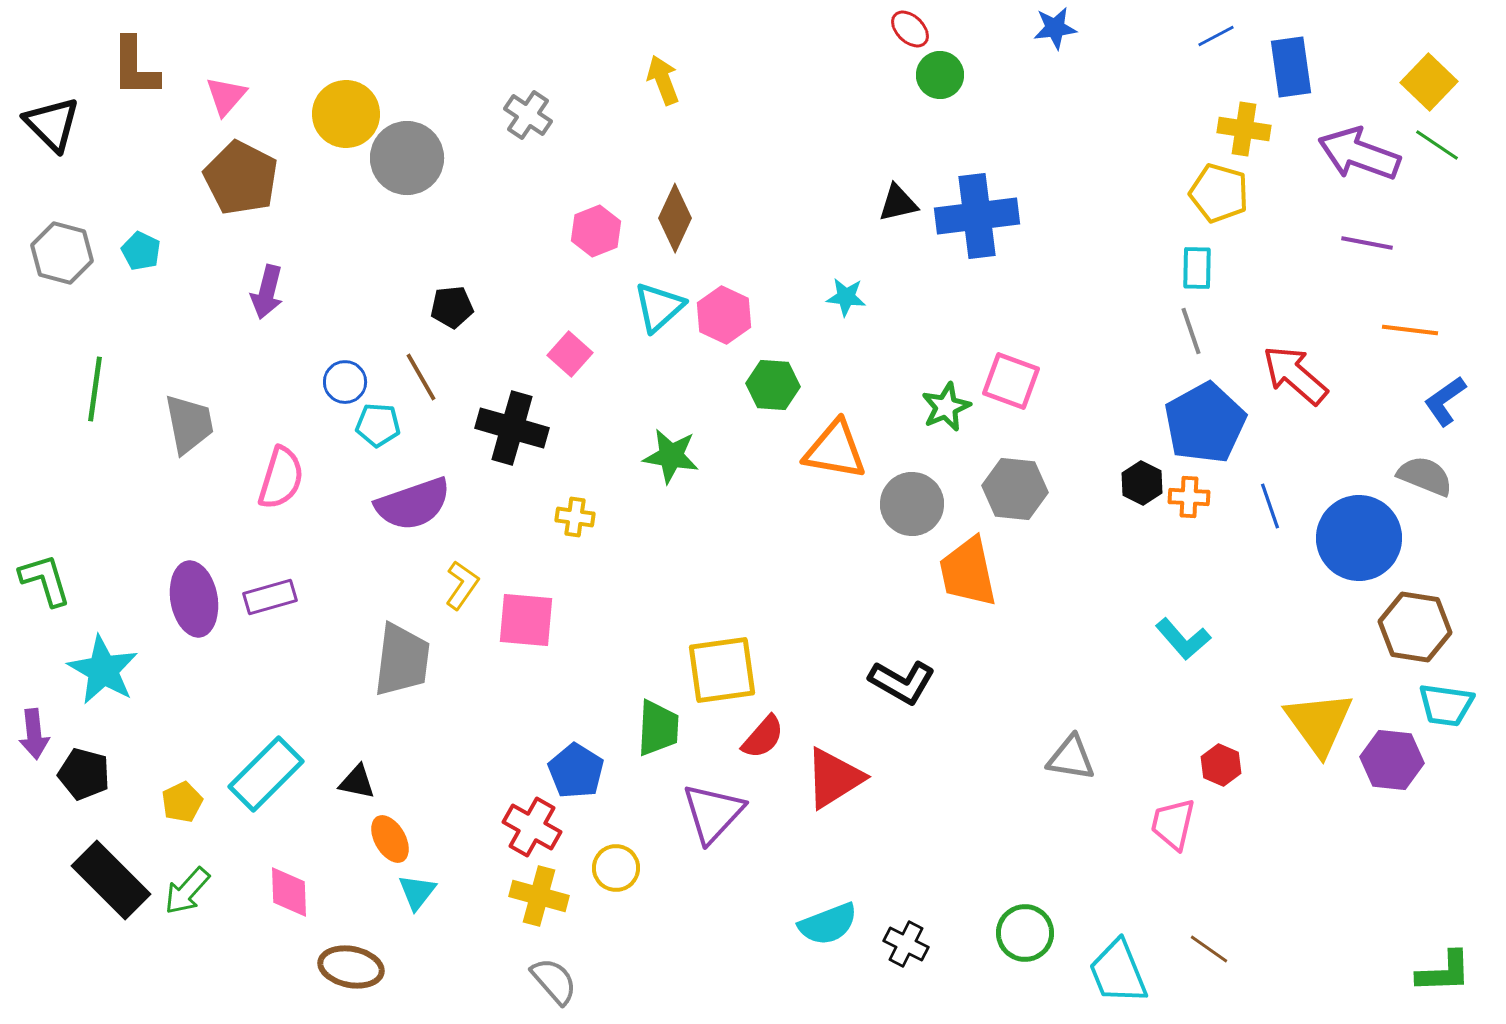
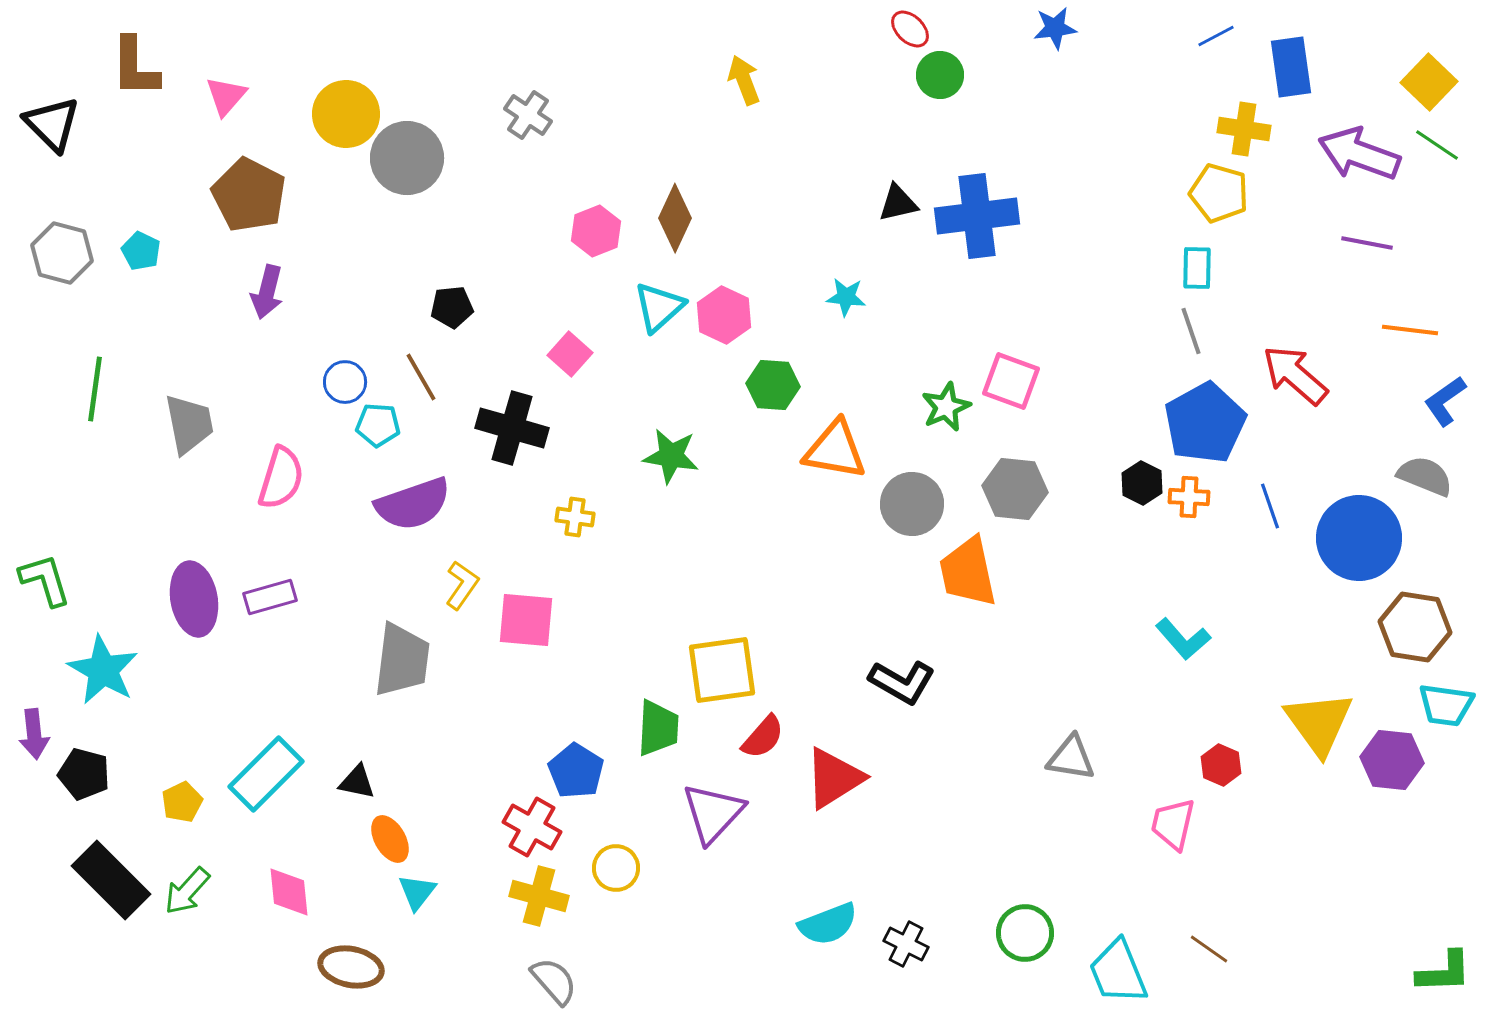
yellow arrow at (663, 80): moved 81 px right
brown pentagon at (241, 178): moved 8 px right, 17 px down
pink diamond at (289, 892): rotated 4 degrees counterclockwise
